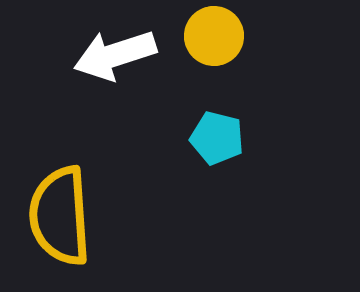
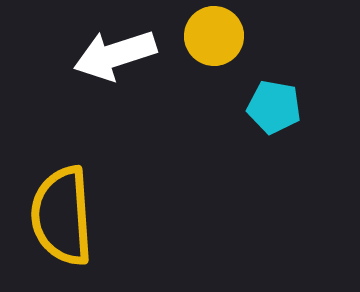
cyan pentagon: moved 57 px right, 31 px up; rotated 4 degrees counterclockwise
yellow semicircle: moved 2 px right
